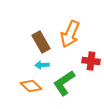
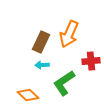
orange arrow: moved 1 px left
brown rectangle: rotated 55 degrees clockwise
red cross: rotated 12 degrees counterclockwise
orange diamond: moved 3 px left, 9 px down
